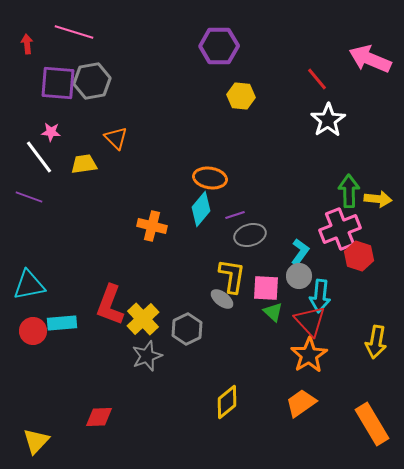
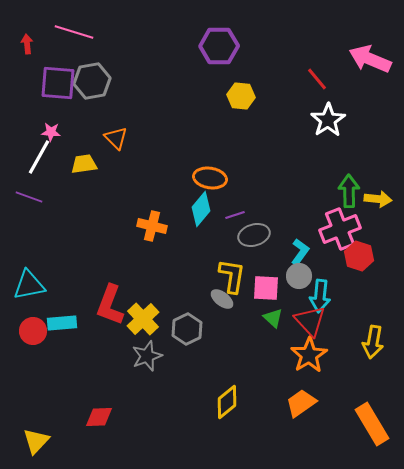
white line at (39, 157): rotated 66 degrees clockwise
gray ellipse at (250, 235): moved 4 px right
green triangle at (273, 312): moved 6 px down
yellow arrow at (376, 342): moved 3 px left
